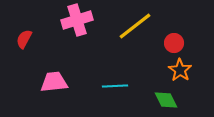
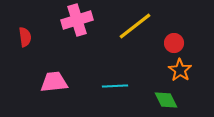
red semicircle: moved 1 px right, 2 px up; rotated 144 degrees clockwise
